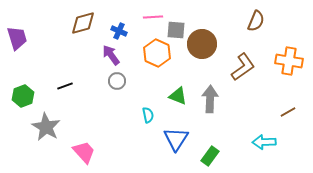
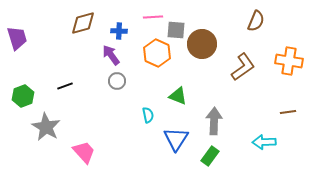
blue cross: rotated 21 degrees counterclockwise
gray arrow: moved 4 px right, 22 px down
brown line: rotated 21 degrees clockwise
